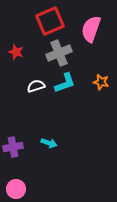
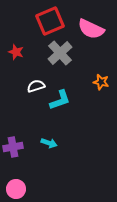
pink semicircle: rotated 84 degrees counterclockwise
gray cross: moved 1 px right; rotated 20 degrees counterclockwise
cyan L-shape: moved 5 px left, 17 px down
